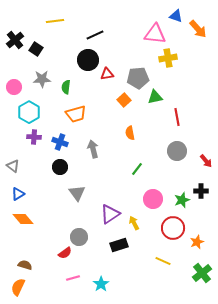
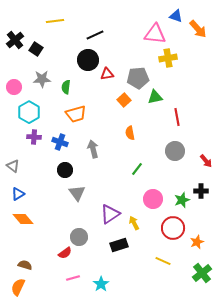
gray circle at (177, 151): moved 2 px left
black circle at (60, 167): moved 5 px right, 3 px down
